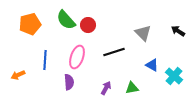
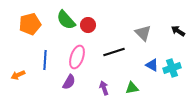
cyan cross: moved 2 px left, 8 px up; rotated 30 degrees clockwise
purple semicircle: rotated 35 degrees clockwise
purple arrow: moved 2 px left; rotated 48 degrees counterclockwise
